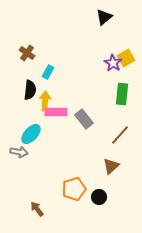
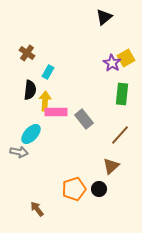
purple star: moved 1 px left
black circle: moved 8 px up
